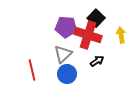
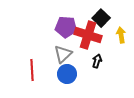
black square: moved 5 px right
black arrow: rotated 40 degrees counterclockwise
red line: rotated 10 degrees clockwise
